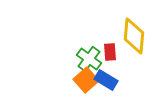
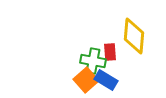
green cross: moved 4 px right, 2 px down; rotated 25 degrees counterclockwise
